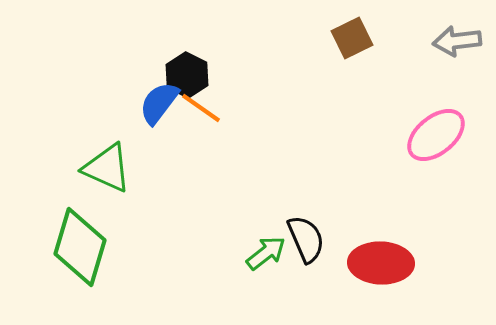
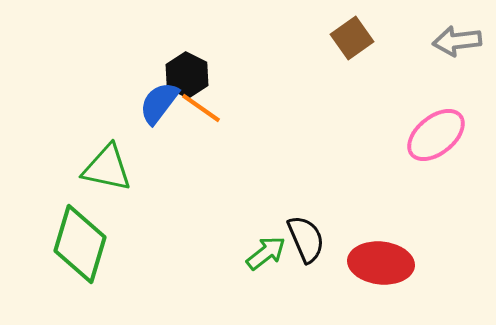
brown square: rotated 9 degrees counterclockwise
green triangle: rotated 12 degrees counterclockwise
green diamond: moved 3 px up
red ellipse: rotated 4 degrees clockwise
